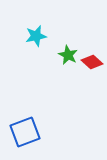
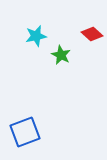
green star: moved 7 px left
red diamond: moved 28 px up
